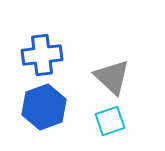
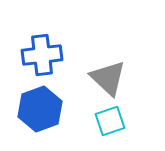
gray triangle: moved 4 px left, 1 px down
blue hexagon: moved 4 px left, 2 px down
